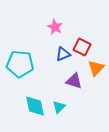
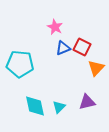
blue triangle: moved 6 px up
purple triangle: moved 13 px right, 21 px down; rotated 30 degrees counterclockwise
